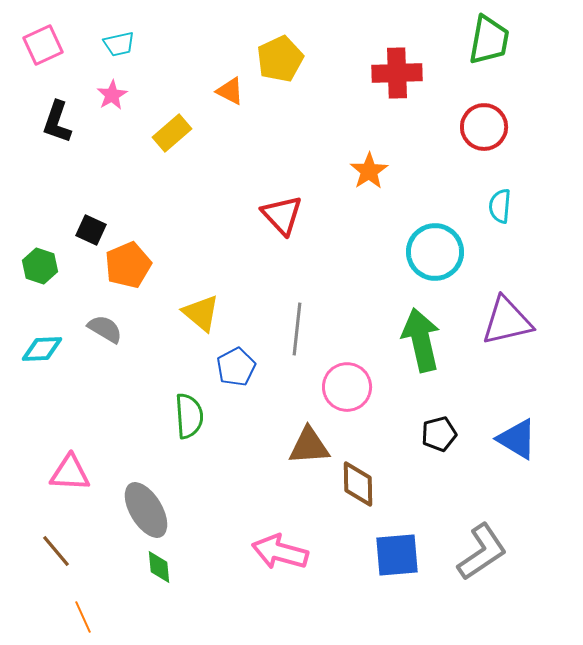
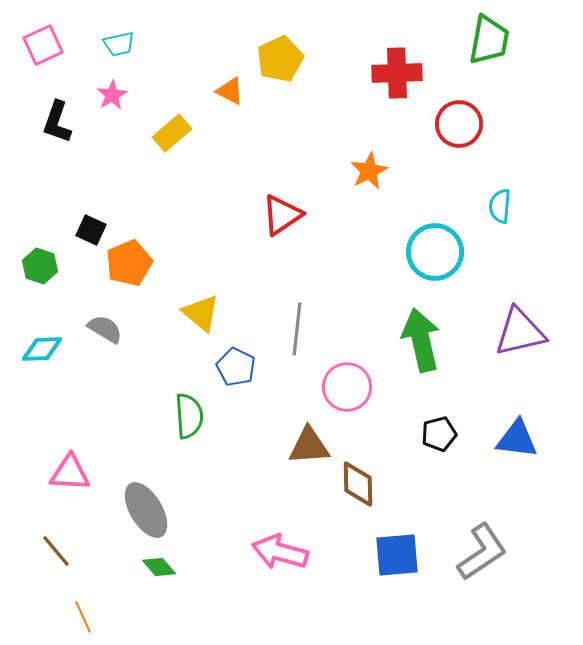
red circle: moved 25 px left, 3 px up
orange star: rotated 6 degrees clockwise
red triangle: rotated 39 degrees clockwise
orange pentagon: moved 1 px right, 2 px up
purple triangle: moved 13 px right, 11 px down
blue pentagon: rotated 18 degrees counterclockwise
blue triangle: rotated 24 degrees counterclockwise
green diamond: rotated 36 degrees counterclockwise
